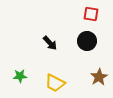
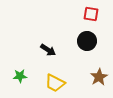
black arrow: moved 2 px left, 7 px down; rotated 14 degrees counterclockwise
